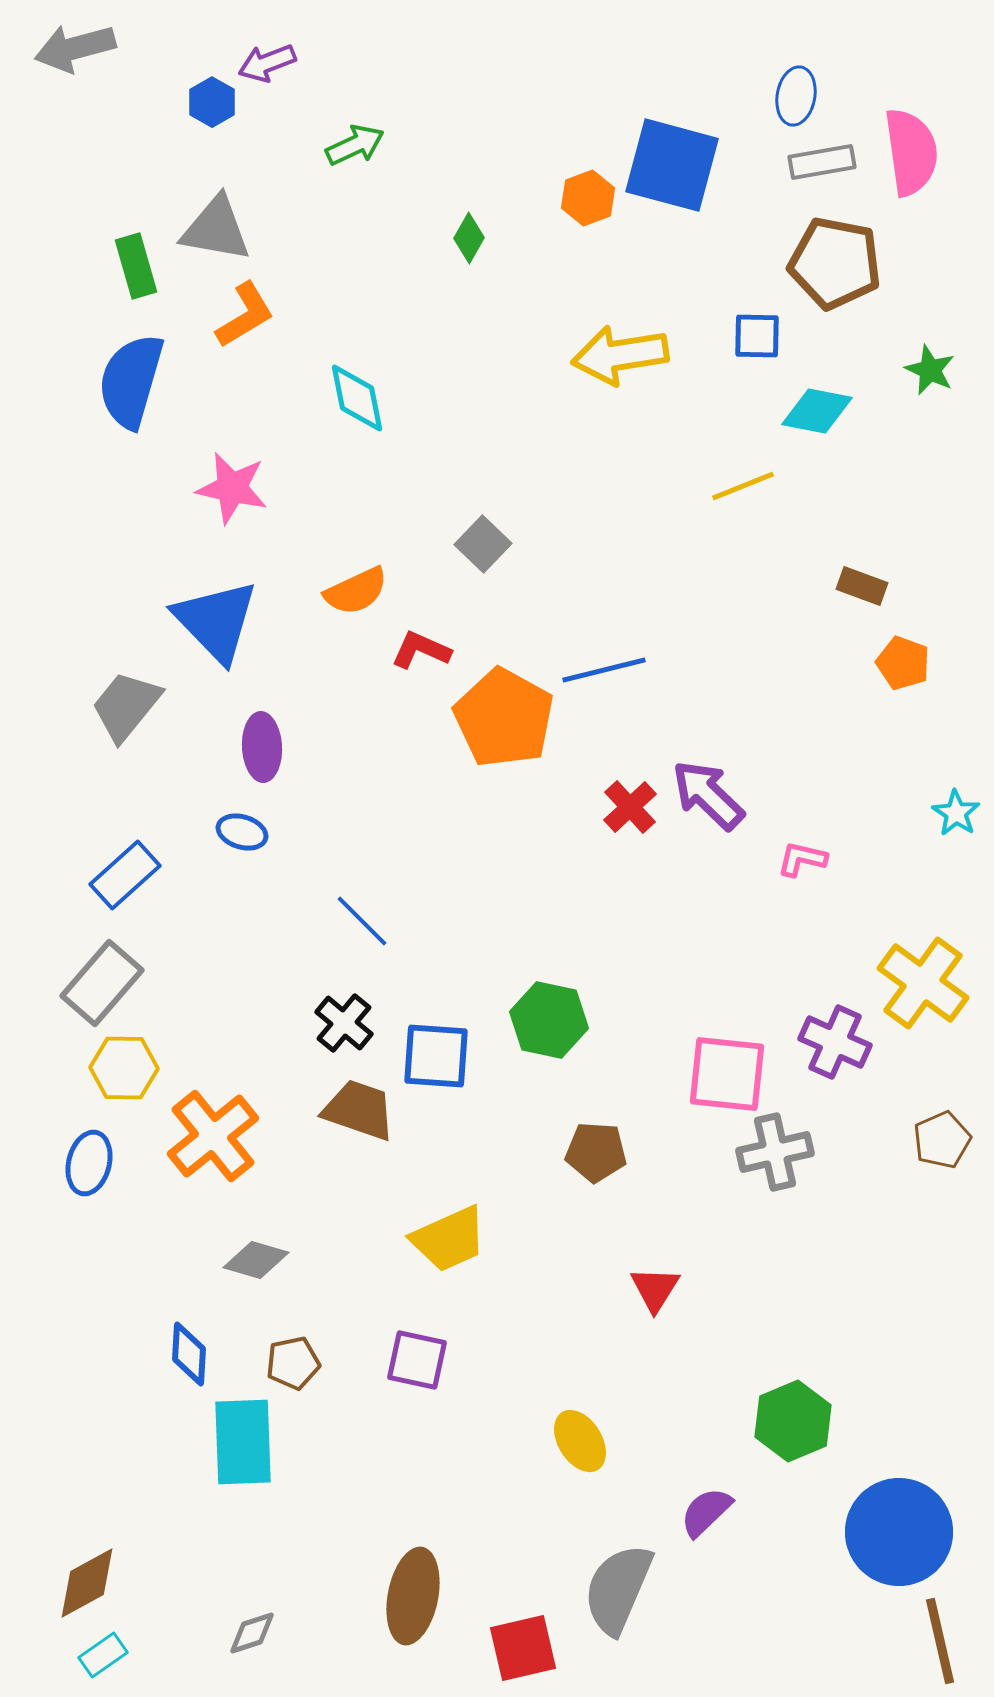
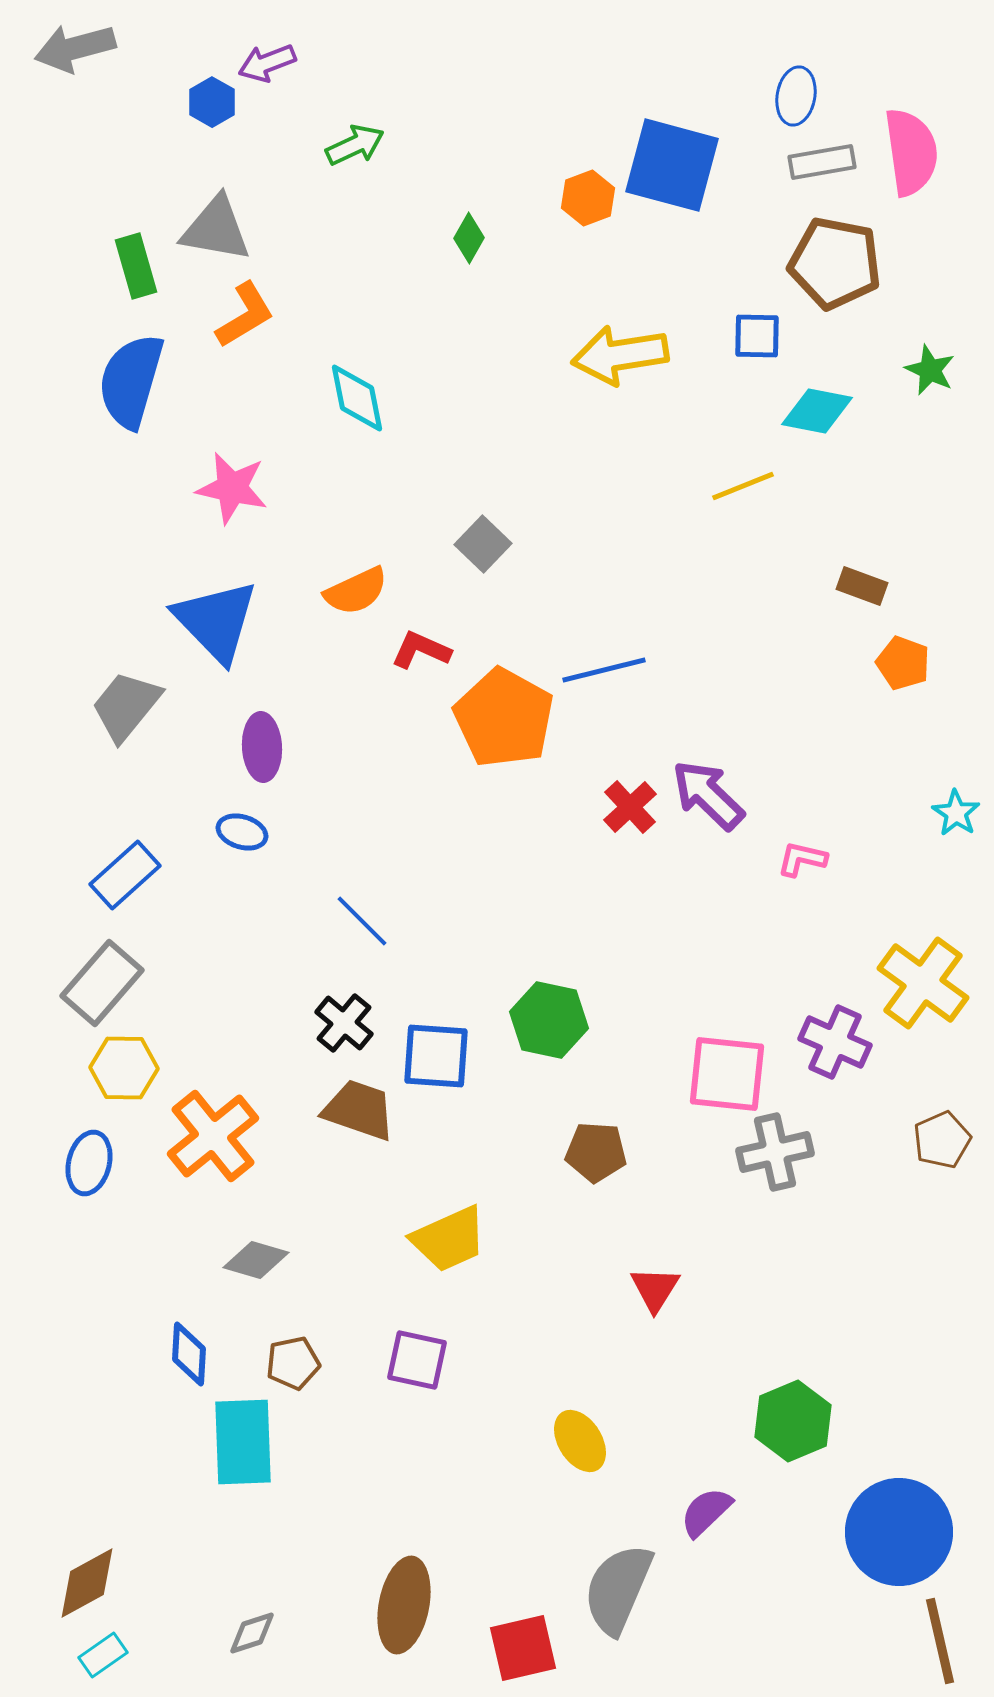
brown ellipse at (413, 1596): moved 9 px left, 9 px down
